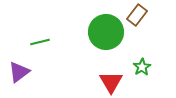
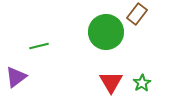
brown rectangle: moved 1 px up
green line: moved 1 px left, 4 px down
green star: moved 16 px down
purple triangle: moved 3 px left, 5 px down
